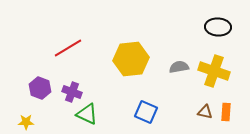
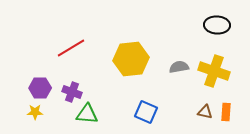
black ellipse: moved 1 px left, 2 px up
red line: moved 3 px right
purple hexagon: rotated 20 degrees counterclockwise
green triangle: rotated 20 degrees counterclockwise
yellow star: moved 9 px right, 10 px up
